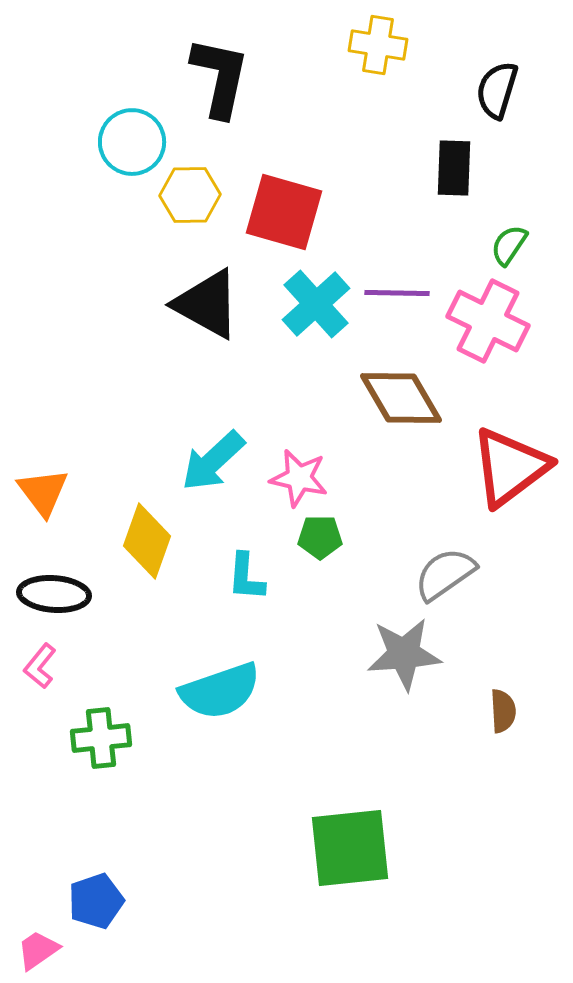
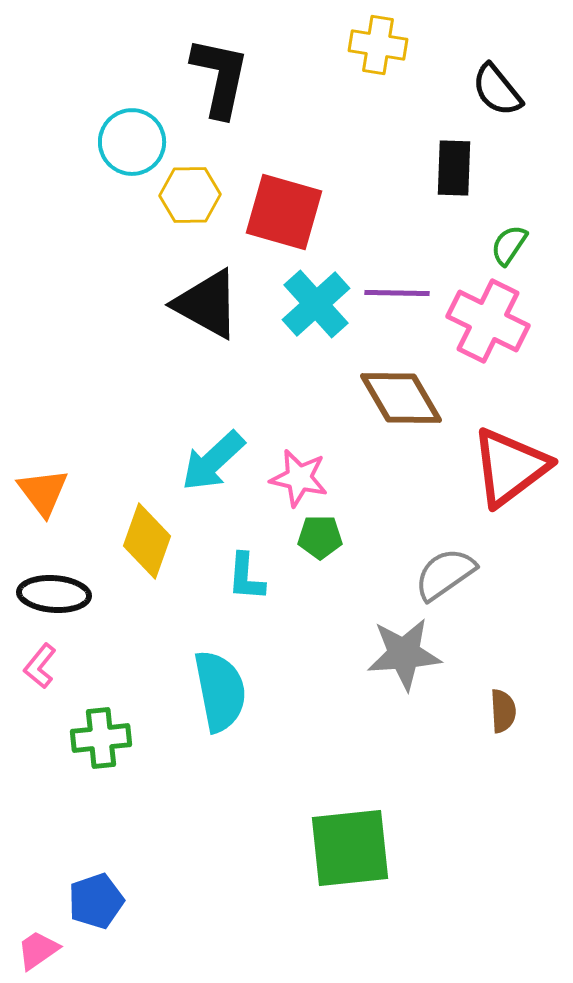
black semicircle: rotated 56 degrees counterclockwise
cyan semicircle: rotated 82 degrees counterclockwise
